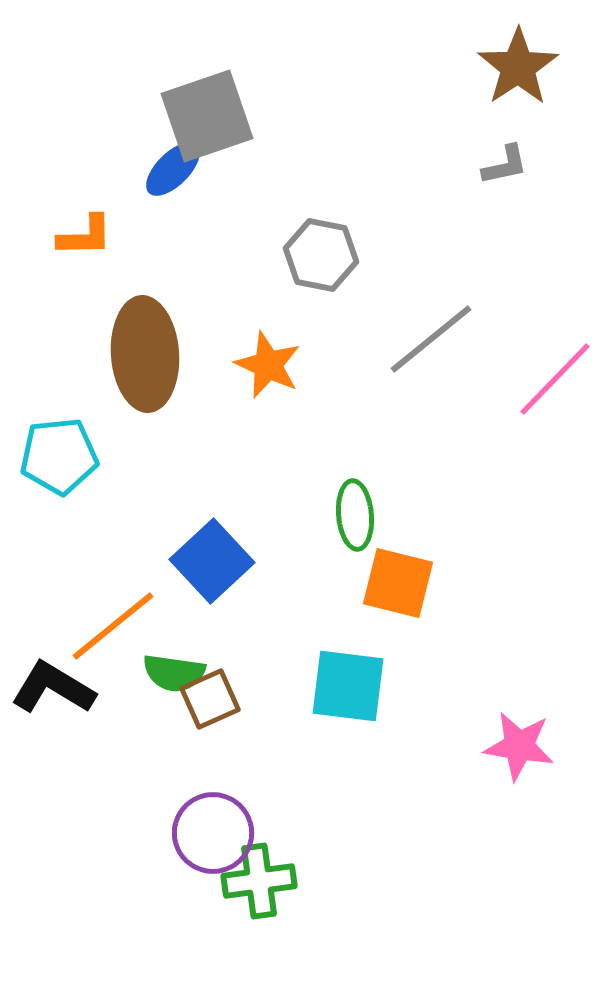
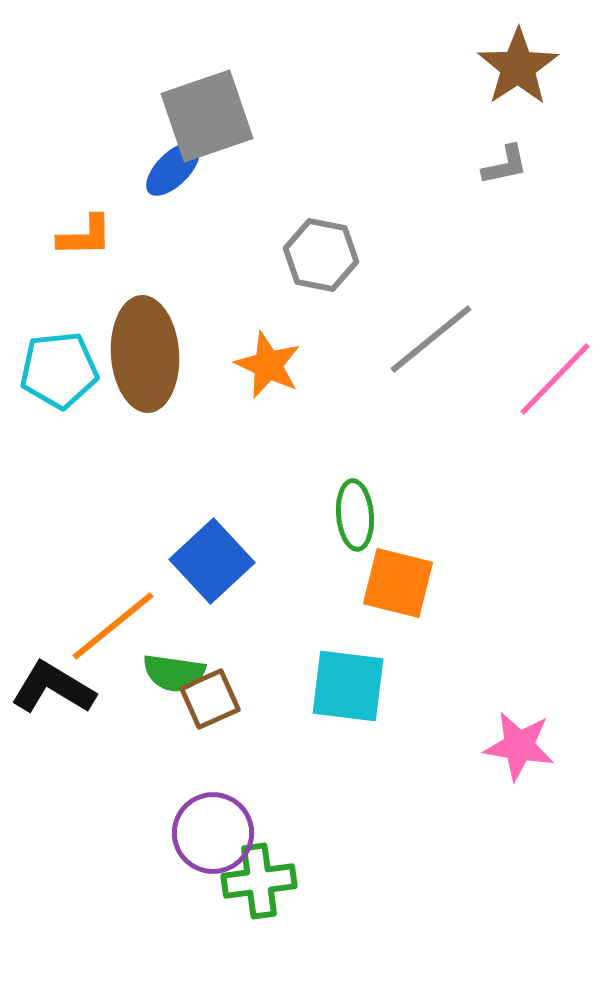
cyan pentagon: moved 86 px up
